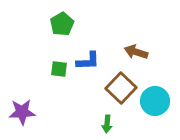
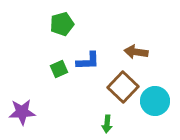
green pentagon: rotated 15 degrees clockwise
brown arrow: rotated 10 degrees counterclockwise
green square: rotated 30 degrees counterclockwise
brown square: moved 2 px right, 1 px up
